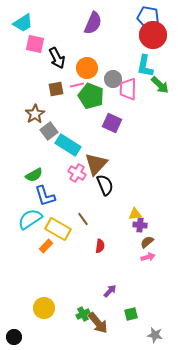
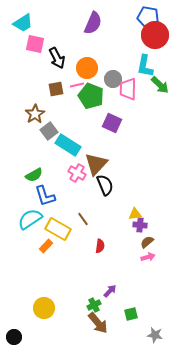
red circle: moved 2 px right
green cross: moved 11 px right, 9 px up
